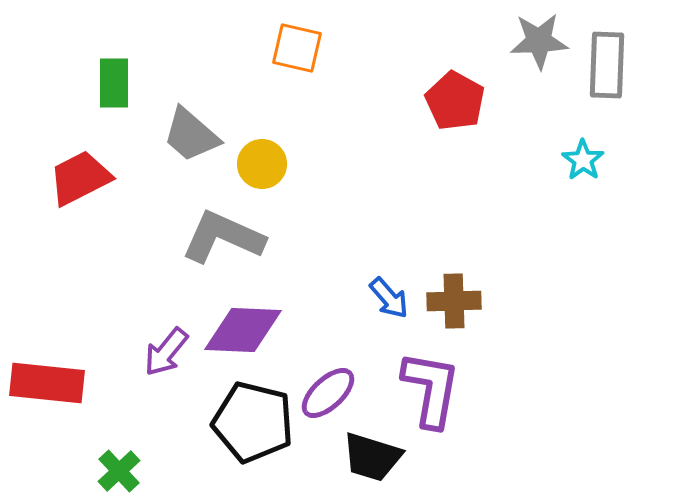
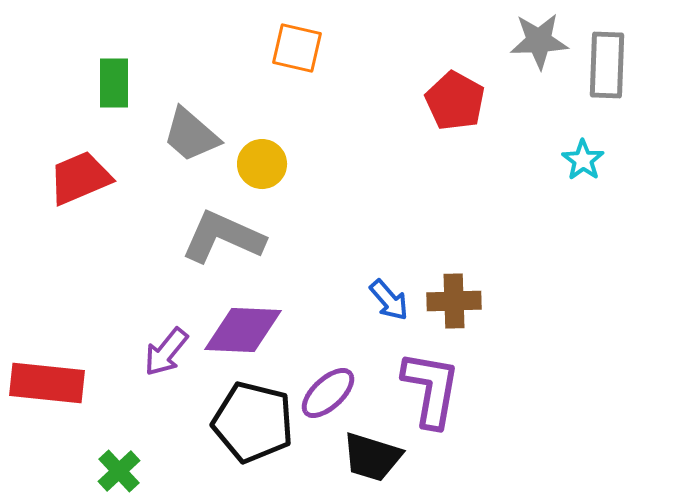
red trapezoid: rotated 4 degrees clockwise
blue arrow: moved 2 px down
